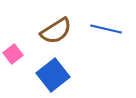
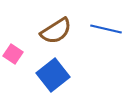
pink square: rotated 18 degrees counterclockwise
